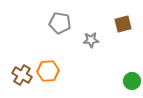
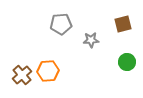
gray pentagon: moved 1 px right, 1 px down; rotated 15 degrees counterclockwise
brown cross: rotated 18 degrees clockwise
green circle: moved 5 px left, 19 px up
